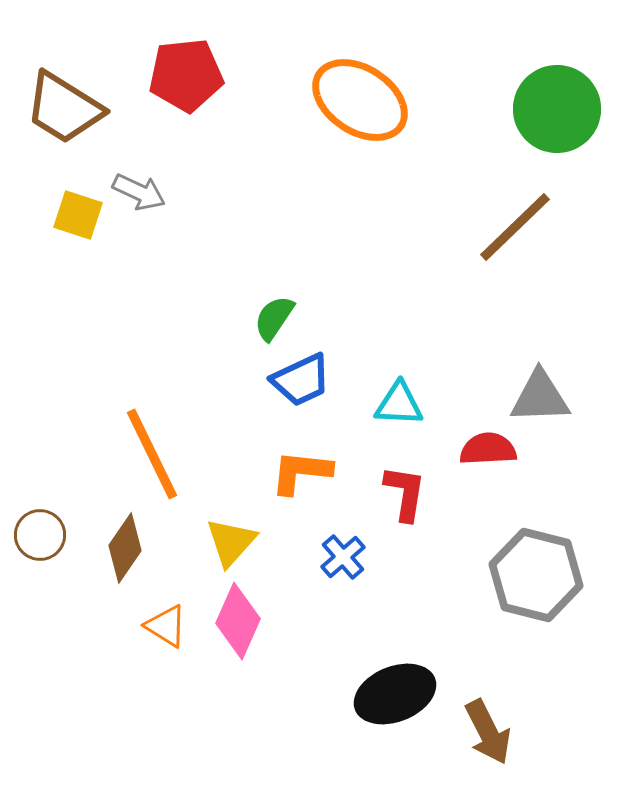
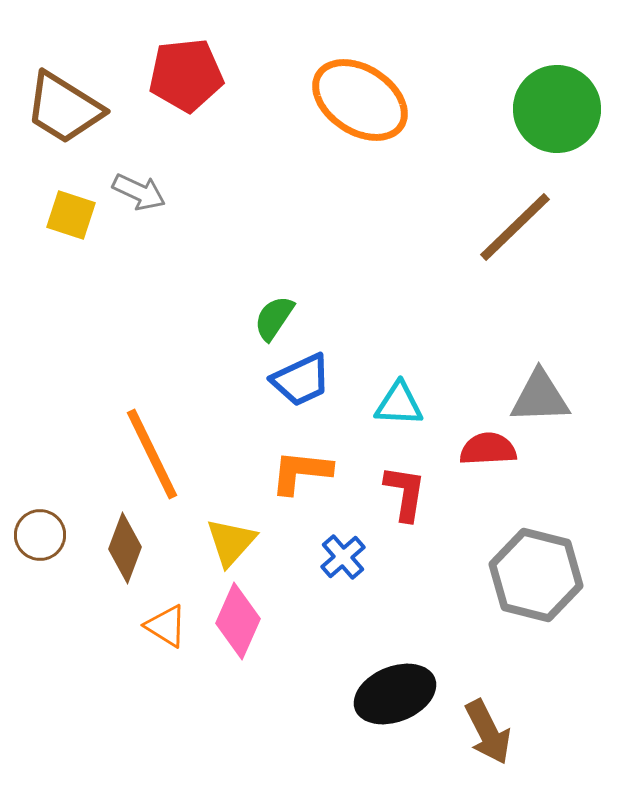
yellow square: moved 7 px left
brown diamond: rotated 14 degrees counterclockwise
